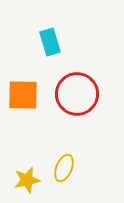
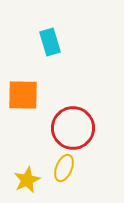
red circle: moved 4 px left, 34 px down
yellow star: rotated 12 degrees counterclockwise
